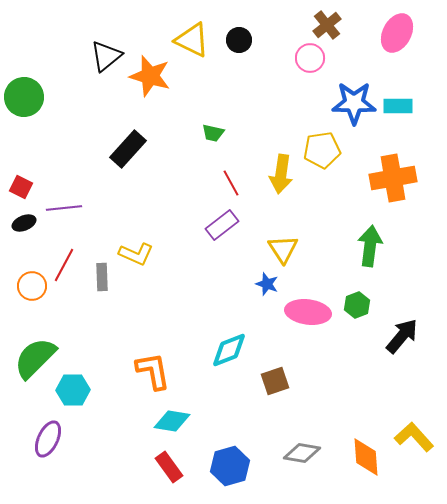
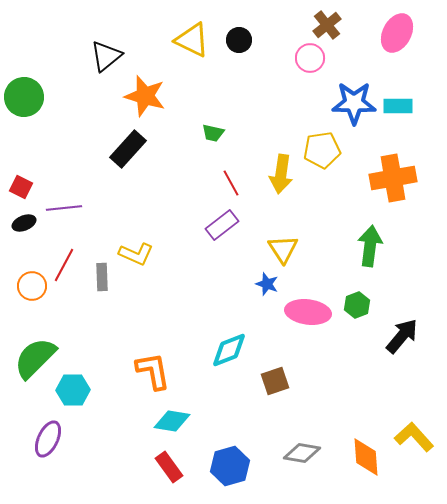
orange star at (150, 76): moved 5 px left, 20 px down
